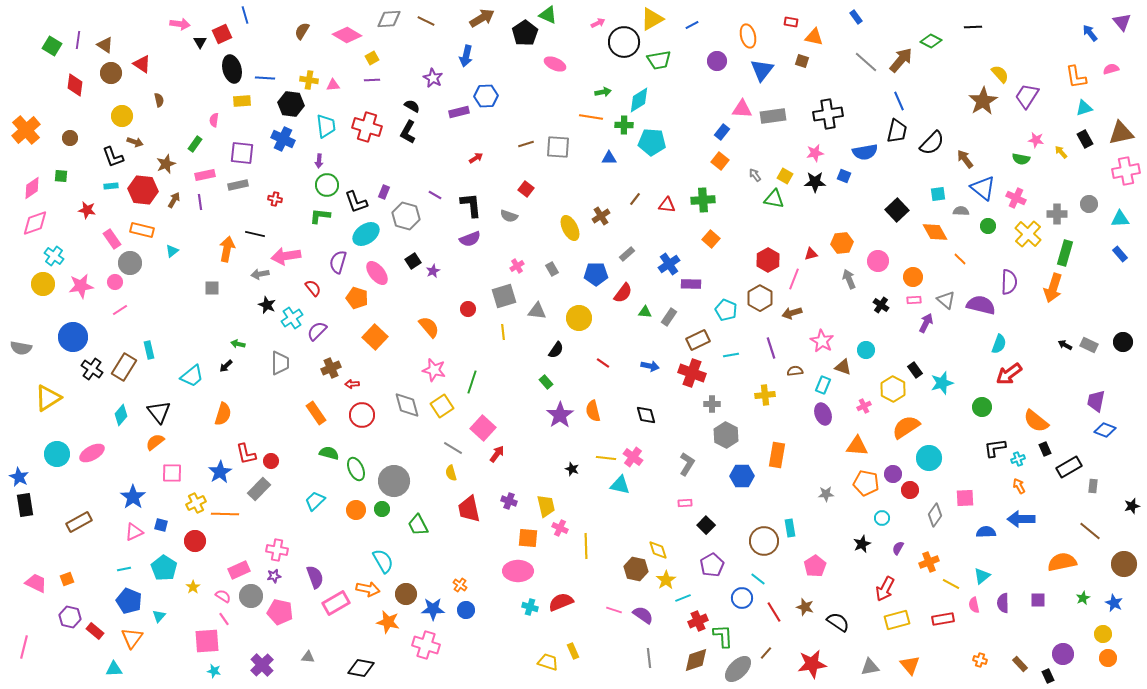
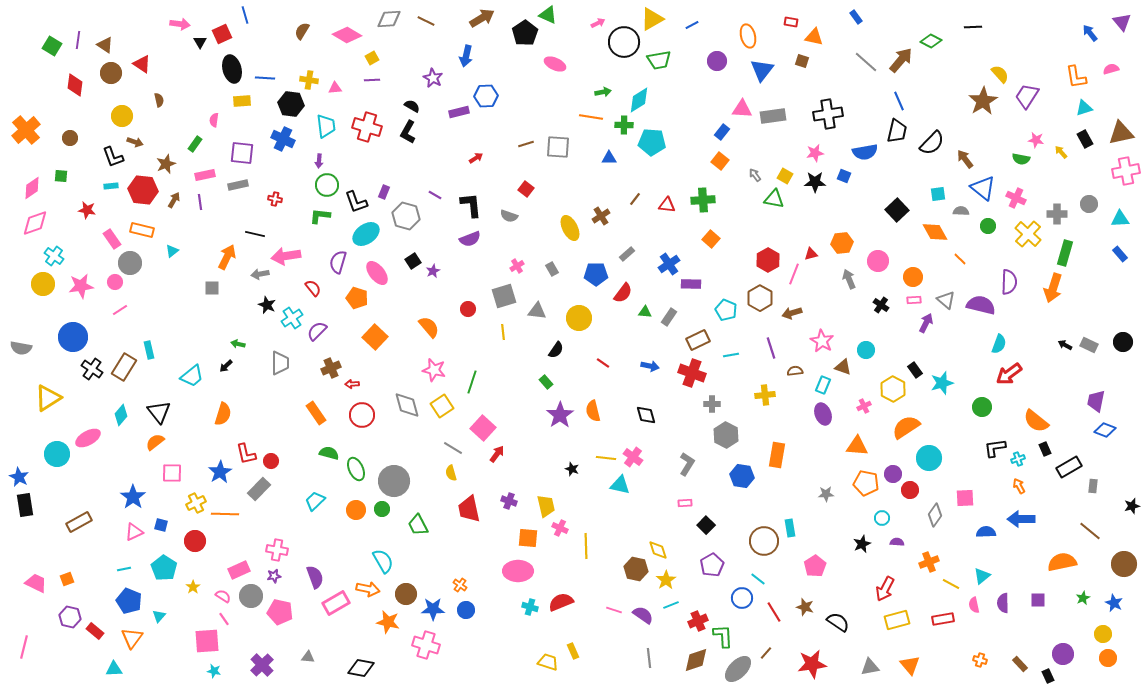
pink triangle at (333, 85): moved 2 px right, 3 px down
orange arrow at (227, 249): moved 8 px down; rotated 15 degrees clockwise
pink line at (794, 279): moved 5 px up
pink ellipse at (92, 453): moved 4 px left, 15 px up
blue hexagon at (742, 476): rotated 10 degrees clockwise
purple semicircle at (898, 548): moved 1 px left, 6 px up; rotated 64 degrees clockwise
cyan line at (683, 598): moved 12 px left, 7 px down
